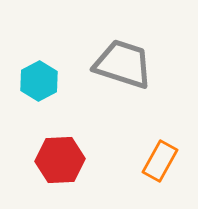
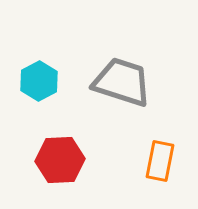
gray trapezoid: moved 1 px left, 18 px down
orange rectangle: rotated 18 degrees counterclockwise
